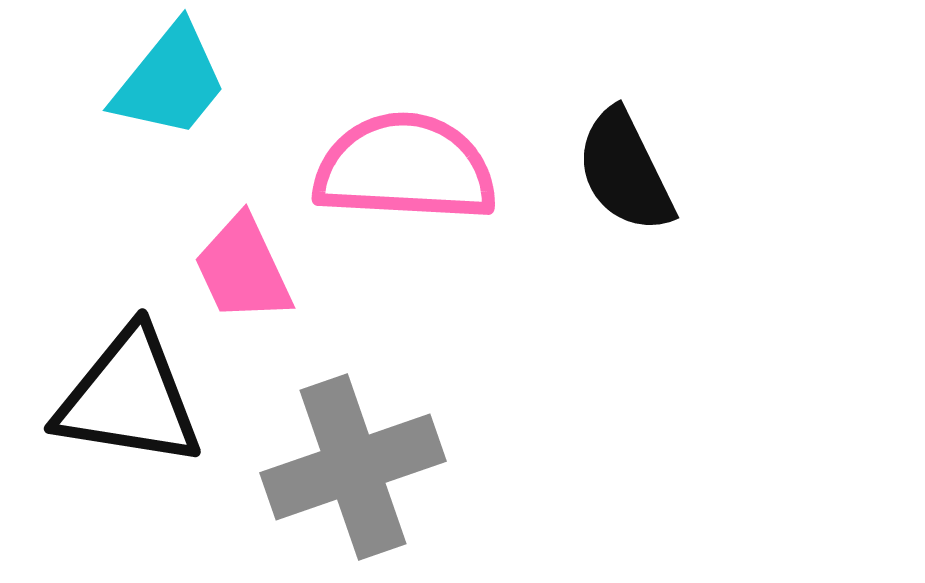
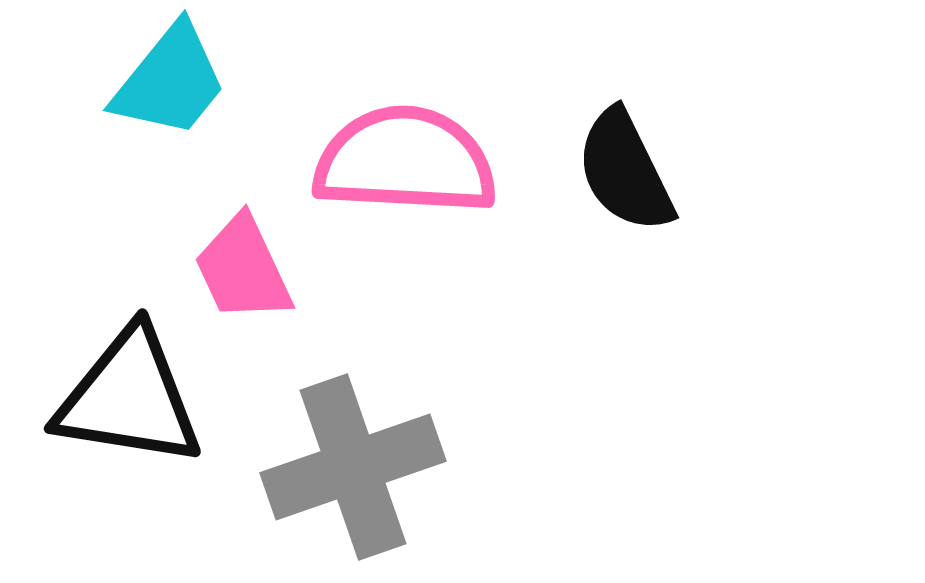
pink semicircle: moved 7 px up
